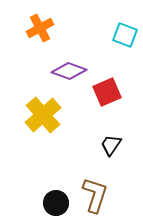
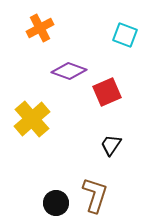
yellow cross: moved 11 px left, 4 px down
